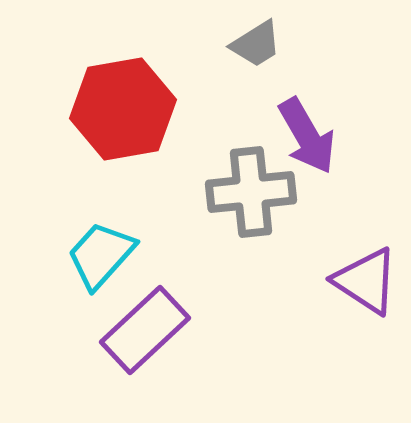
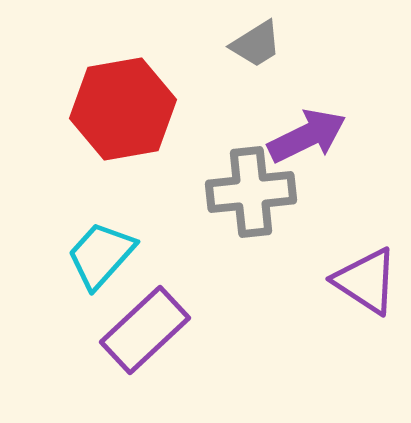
purple arrow: rotated 86 degrees counterclockwise
